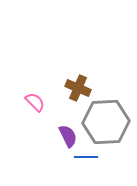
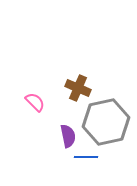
gray hexagon: rotated 9 degrees counterclockwise
purple semicircle: rotated 15 degrees clockwise
